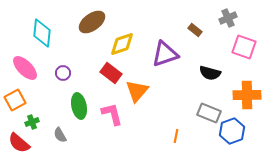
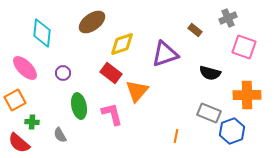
green cross: rotated 24 degrees clockwise
